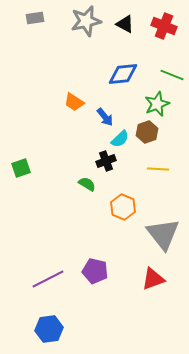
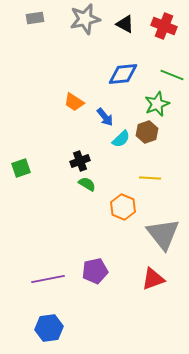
gray star: moved 1 px left, 2 px up
cyan semicircle: moved 1 px right
black cross: moved 26 px left
yellow line: moved 8 px left, 9 px down
purple pentagon: rotated 25 degrees counterclockwise
purple line: rotated 16 degrees clockwise
blue hexagon: moved 1 px up
